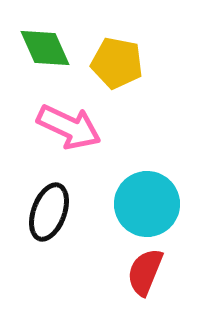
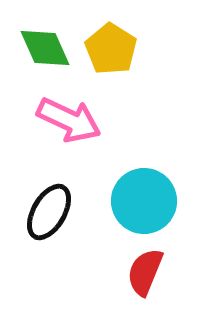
yellow pentagon: moved 6 px left, 14 px up; rotated 21 degrees clockwise
pink arrow: moved 7 px up
cyan circle: moved 3 px left, 3 px up
black ellipse: rotated 10 degrees clockwise
